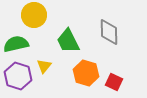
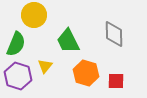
gray diamond: moved 5 px right, 2 px down
green semicircle: rotated 125 degrees clockwise
yellow triangle: moved 1 px right
red square: moved 2 px right, 1 px up; rotated 24 degrees counterclockwise
